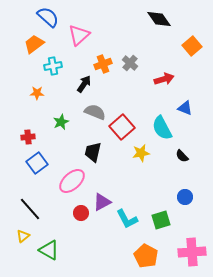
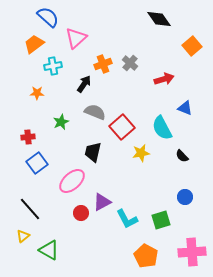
pink triangle: moved 3 px left, 3 px down
